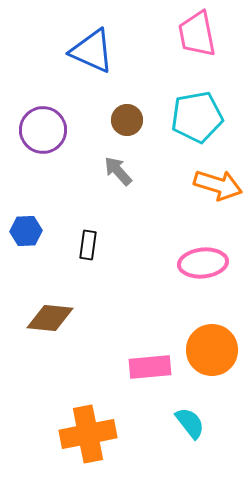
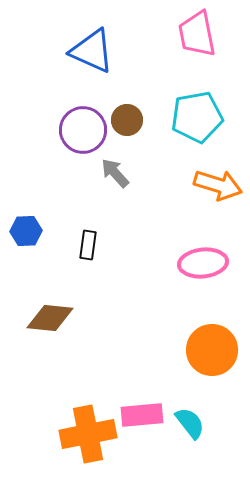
purple circle: moved 40 px right
gray arrow: moved 3 px left, 2 px down
pink rectangle: moved 8 px left, 48 px down
